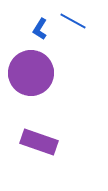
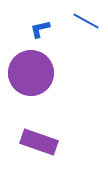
blue line: moved 13 px right
blue L-shape: rotated 45 degrees clockwise
